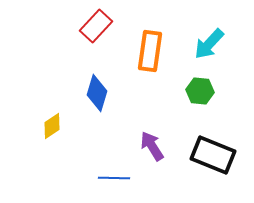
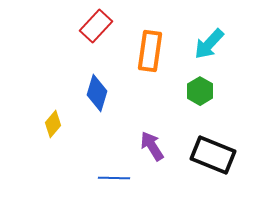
green hexagon: rotated 24 degrees clockwise
yellow diamond: moved 1 px right, 2 px up; rotated 16 degrees counterclockwise
